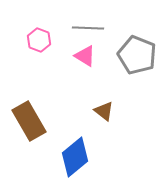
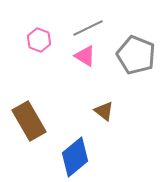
gray line: rotated 28 degrees counterclockwise
gray pentagon: moved 1 px left
